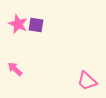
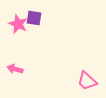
purple square: moved 2 px left, 7 px up
pink arrow: rotated 28 degrees counterclockwise
